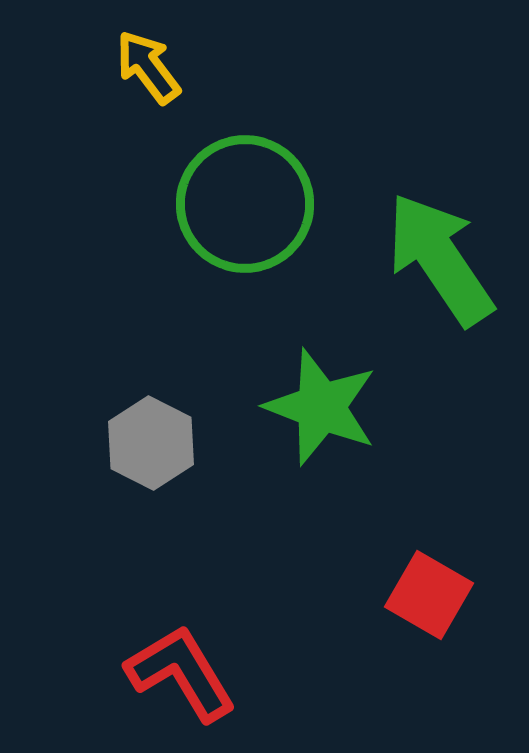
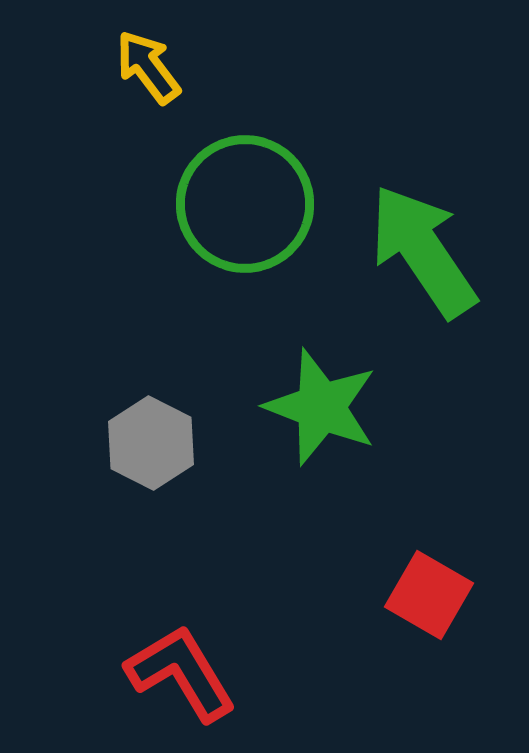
green arrow: moved 17 px left, 8 px up
